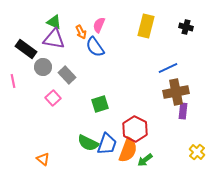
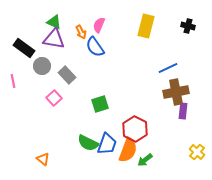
black cross: moved 2 px right, 1 px up
black rectangle: moved 2 px left, 1 px up
gray circle: moved 1 px left, 1 px up
pink square: moved 1 px right
